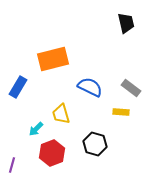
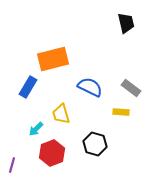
blue rectangle: moved 10 px right
